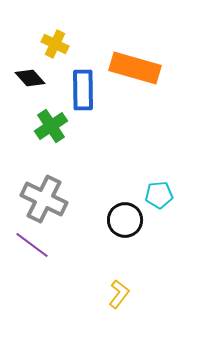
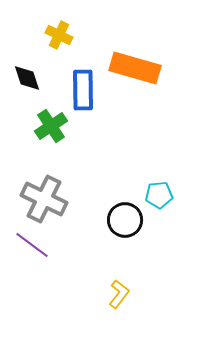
yellow cross: moved 4 px right, 9 px up
black diamond: moved 3 px left; rotated 24 degrees clockwise
